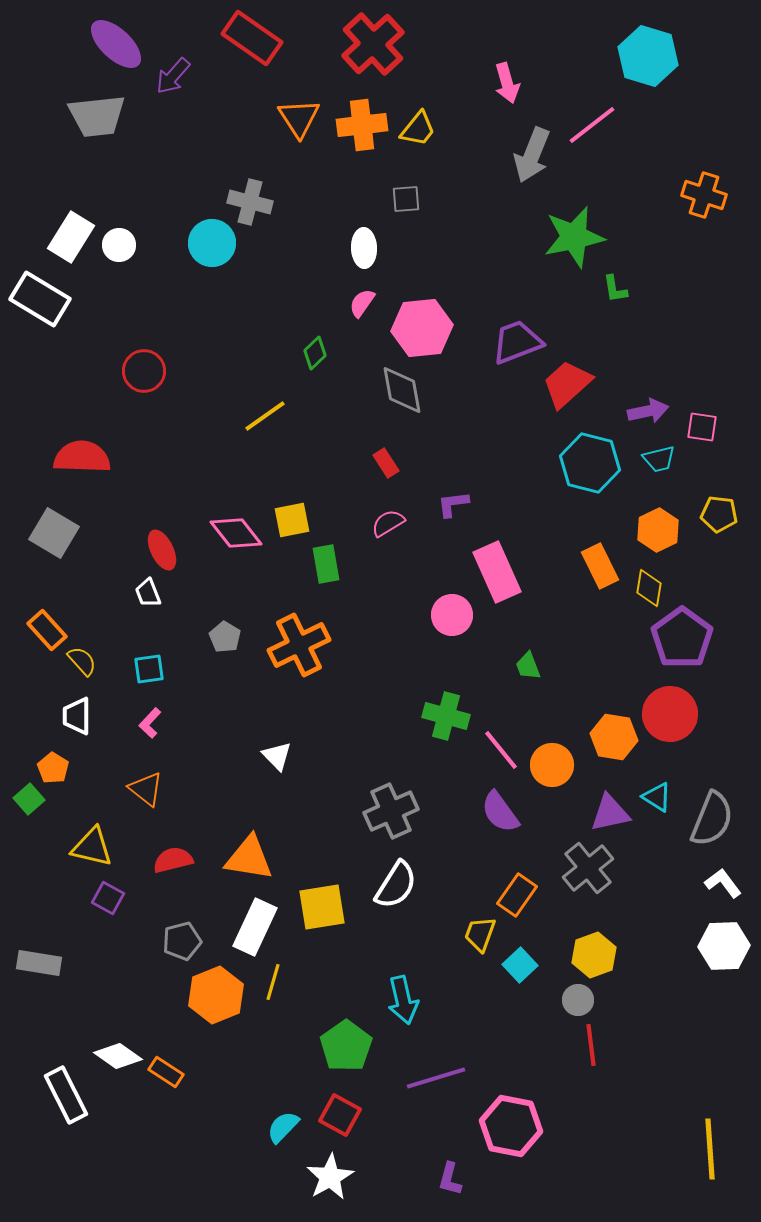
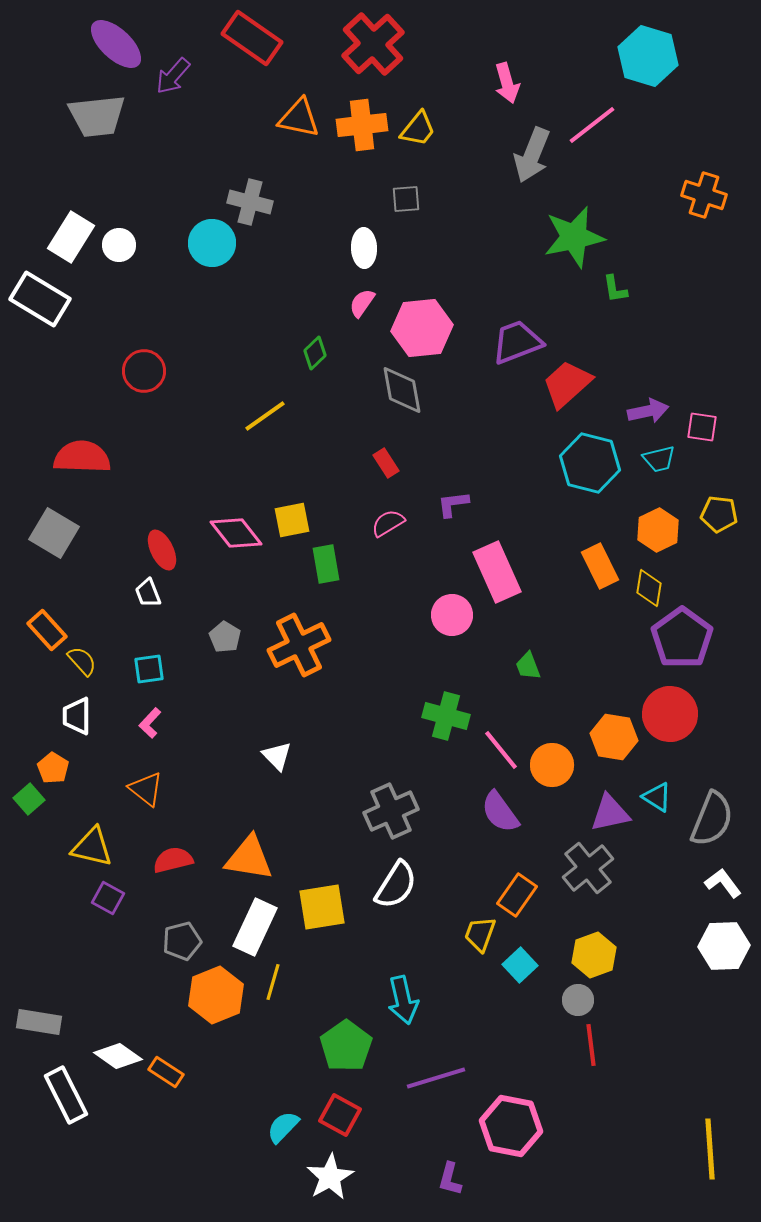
orange triangle at (299, 118): rotated 45 degrees counterclockwise
gray rectangle at (39, 963): moved 59 px down
